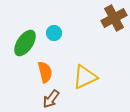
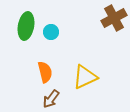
cyan circle: moved 3 px left, 1 px up
green ellipse: moved 1 px right, 17 px up; rotated 24 degrees counterclockwise
